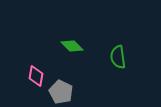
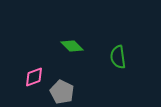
pink diamond: moved 2 px left, 1 px down; rotated 60 degrees clockwise
gray pentagon: moved 1 px right
